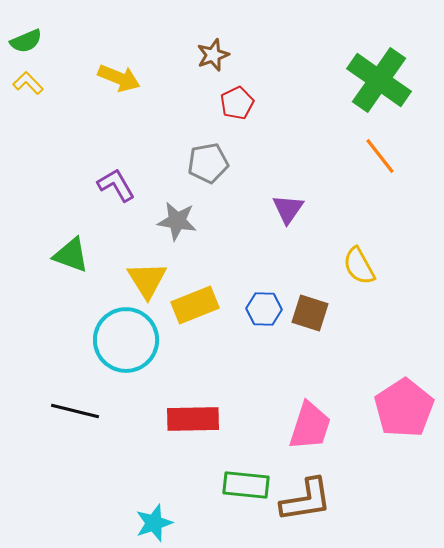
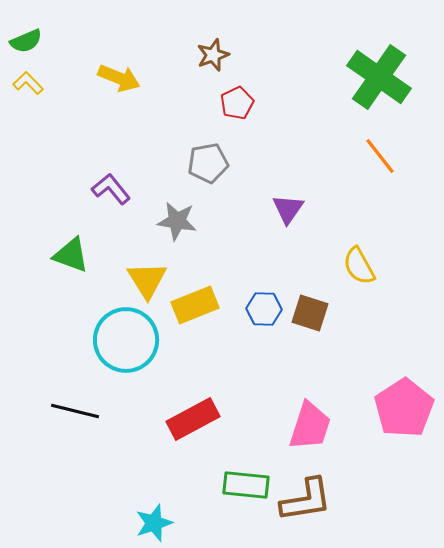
green cross: moved 3 px up
purple L-shape: moved 5 px left, 4 px down; rotated 9 degrees counterclockwise
red rectangle: rotated 27 degrees counterclockwise
